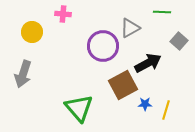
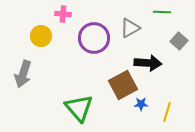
yellow circle: moved 9 px right, 4 px down
purple circle: moved 9 px left, 8 px up
black arrow: rotated 32 degrees clockwise
blue star: moved 4 px left
yellow line: moved 1 px right, 2 px down
